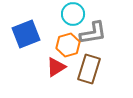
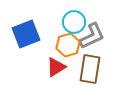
cyan circle: moved 1 px right, 8 px down
gray L-shape: moved 1 px left, 3 px down; rotated 16 degrees counterclockwise
brown rectangle: moved 1 px right; rotated 8 degrees counterclockwise
